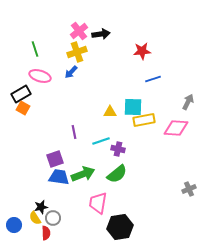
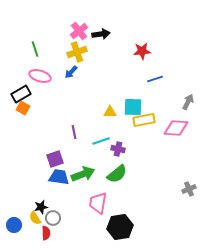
blue line: moved 2 px right
